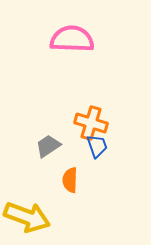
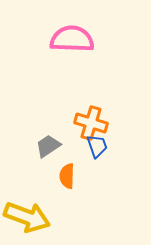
orange semicircle: moved 3 px left, 4 px up
